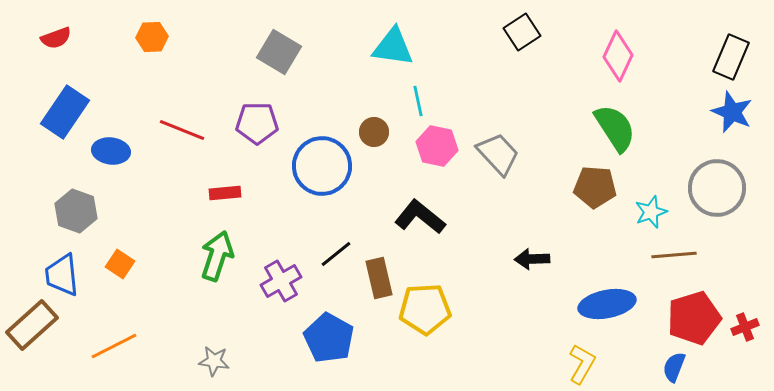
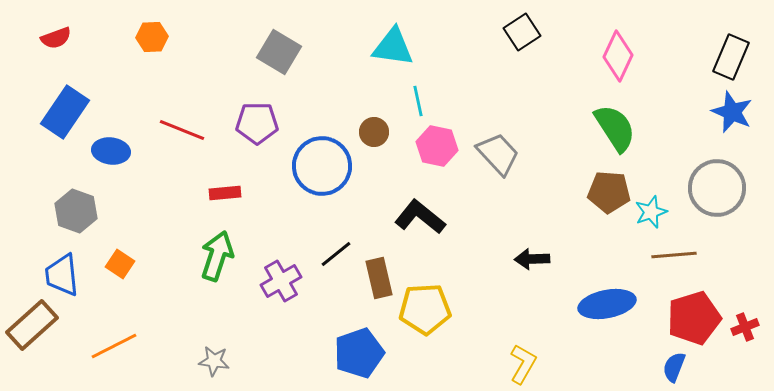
brown pentagon at (595, 187): moved 14 px right, 5 px down
blue pentagon at (329, 338): moved 30 px right, 15 px down; rotated 24 degrees clockwise
yellow L-shape at (582, 364): moved 59 px left
